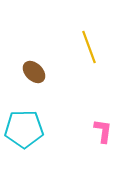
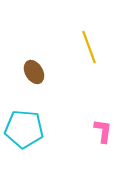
brown ellipse: rotated 15 degrees clockwise
cyan pentagon: rotated 6 degrees clockwise
